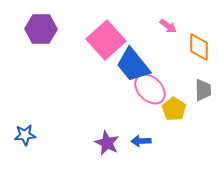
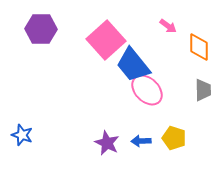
pink ellipse: moved 3 px left, 1 px down
yellow pentagon: moved 29 px down; rotated 15 degrees counterclockwise
blue star: moved 3 px left; rotated 25 degrees clockwise
